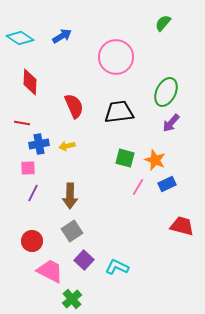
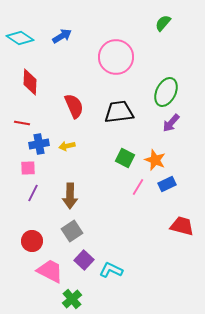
green square: rotated 12 degrees clockwise
cyan L-shape: moved 6 px left, 3 px down
